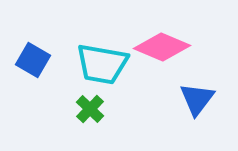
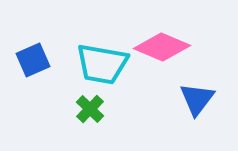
blue square: rotated 36 degrees clockwise
